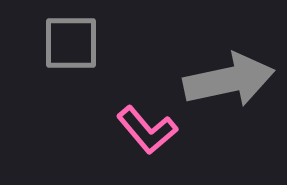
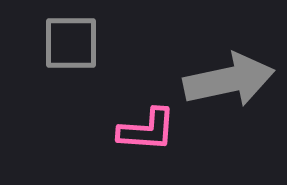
pink L-shape: rotated 46 degrees counterclockwise
